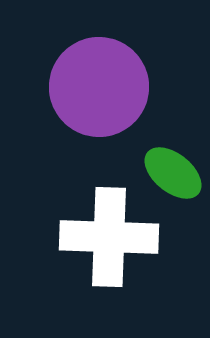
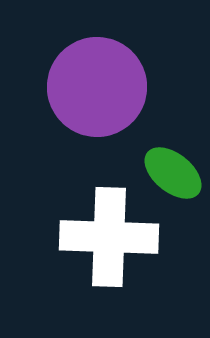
purple circle: moved 2 px left
